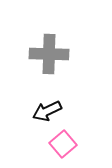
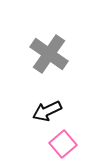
gray cross: rotated 33 degrees clockwise
